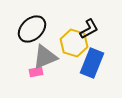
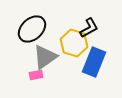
black L-shape: moved 1 px up
gray triangle: rotated 12 degrees counterclockwise
blue rectangle: moved 2 px right, 1 px up
pink rectangle: moved 3 px down
